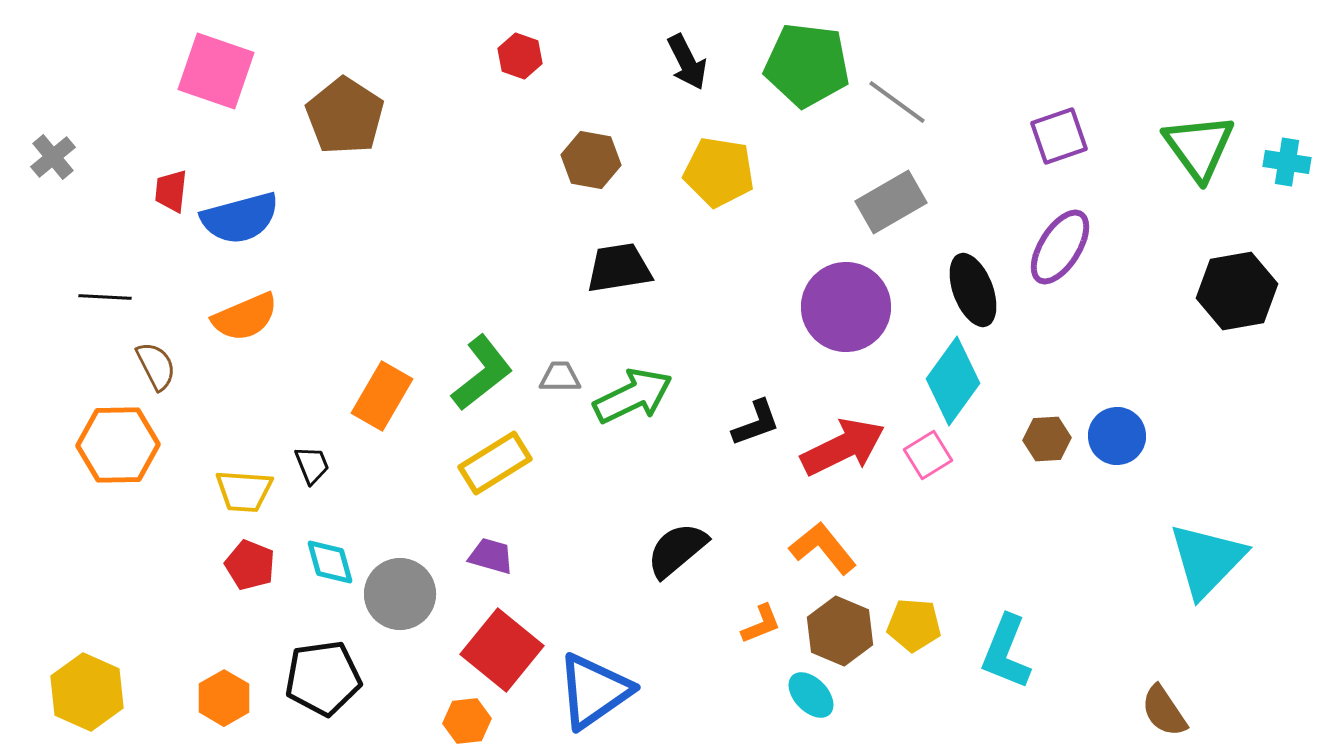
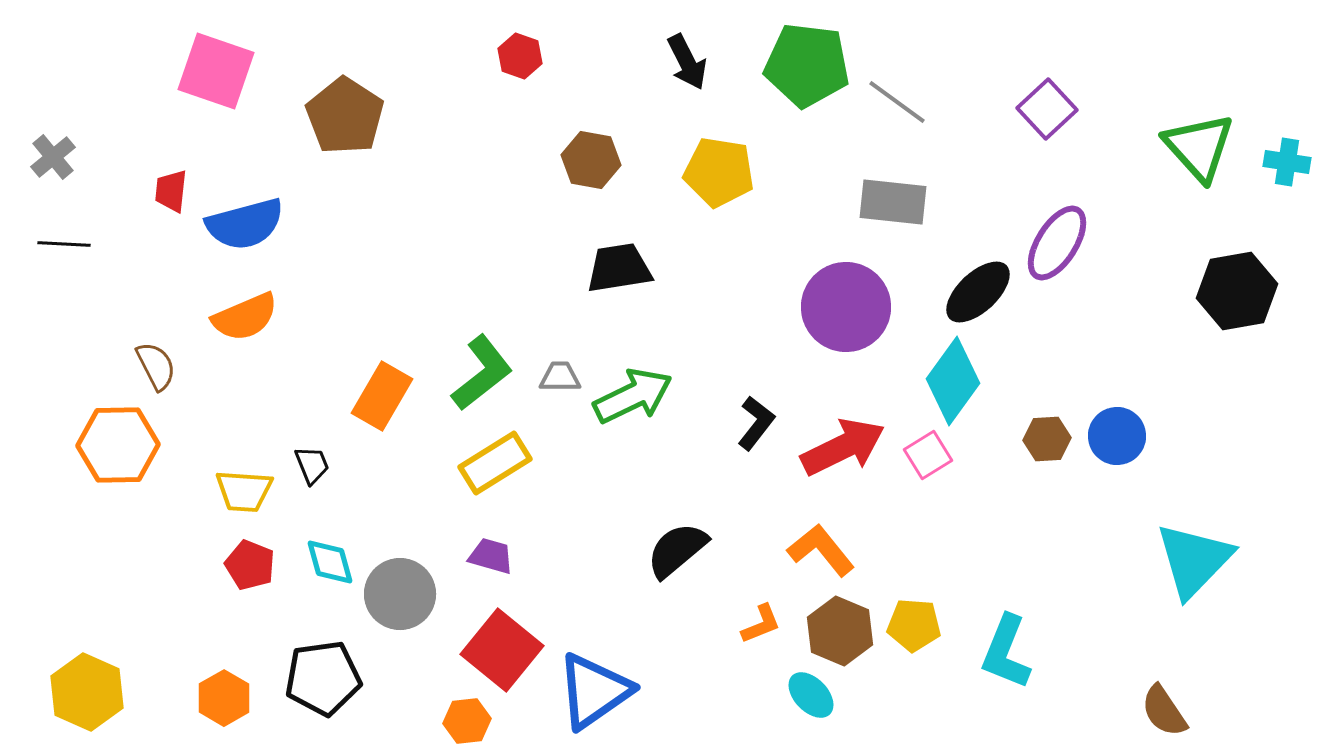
purple square at (1059, 136): moved 12 px left, 27 px up; rotated 24 degrees counterclockwise
green triangle at (1199, 147): rotated 6 degrees counterclockwise
gray rectangle at (891, 202): moved 2 px right; rotated 36 degrees clockwise
blue semicircle at (240, 218): moved 5 px right, 6 px down
purple ellipse at (1060, 247): moved 3 px left, 4 px up
black ellipse at (973, 290): moved 5 px right, 2 px down; rotated 68 degrees clockwise
black line at (105, 297): moved 41 px left, 53 px up
black L-shape at (756, 423): rotated 32 degrees counterclockwise
orange L-shape at (823, 548): moved 2 px left, 2 px down
cyan triangle at (1207, 560): moved 13 px left
